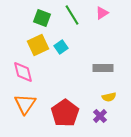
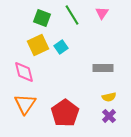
pink triangle: rotated 24 degrees counterclockwise
pink diamond: moved 1 px right
purple cross: moved 9 px right
